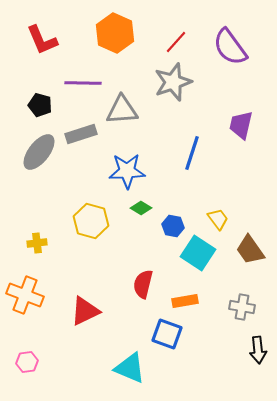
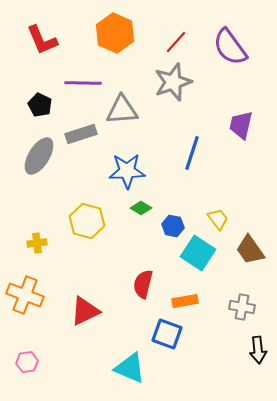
black pentagon: rotated 10 degrees clockwise
gray ellipse: moved 4 px down; rotated 6 degrees counterclockwise
yellow hexagon: moved 4 px left
